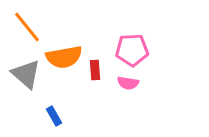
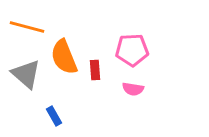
orange line: rotated 36 degrees counterclockwise
orange semicircle: rotated 78 degrees clockwise
pink semicircle: moved 5 px right, 6 px down
